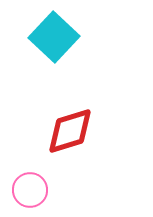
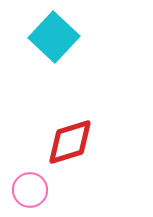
red diamond: moved 11 px down
